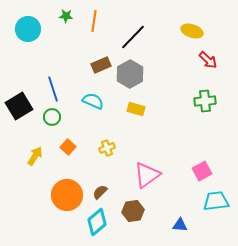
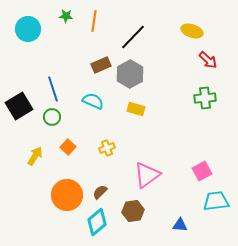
green cross: moved 3 px up
